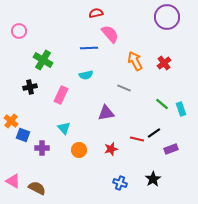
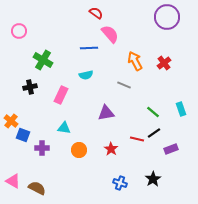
red semicircle: rotated 48 degrees clockwise
gray line: moved 3 px up
green line: moved 9 px left, 8 px down
cyan triangle: rotated 40 degrees counterclockwise
red star: rotated 24 degrees counterclockwise
